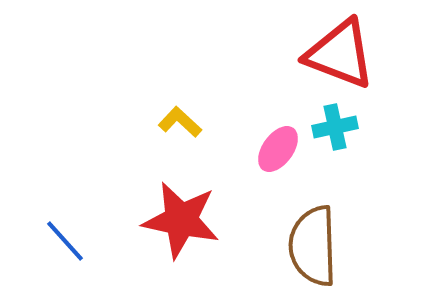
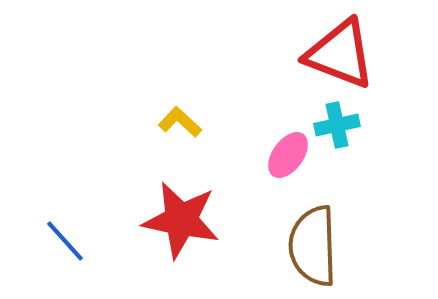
cyan cross: moved 2 px right, 2 px up
pink ellipse: moved 10 px right, 6 px down
